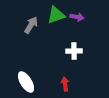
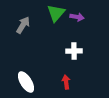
green triangle: moved 2 px up; rotated 30 degrees counterclockwise
gray arrow: moved 8 px left
red arrow: moved 1 px right, 2 px up
